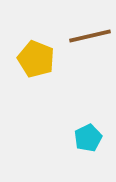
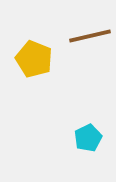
yellow pentagon: moved 2 px left
